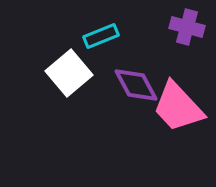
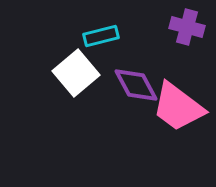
cyan rectangle: rotated 8 degrees clockwise
white square: moved 7 px right
pink trapezoid: rotated 10 degrees counterclockwise
